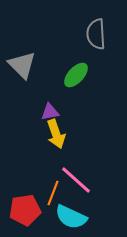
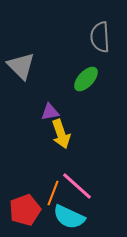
gray semicircle: moved 4 px right, 3 px down
gray triangle: moved 1 px left, 1 px down
green ellipse: moved 10 px right, 4 px down
yellow arrow: moved 5 px right
pink line: moved 1 px right, 6 px down
red pentagon: rotated 12 degrees counterclockwise
cyan semicircle: moved 2 px left
